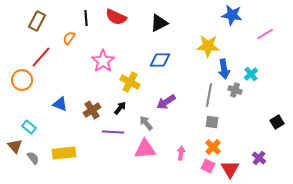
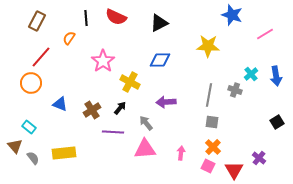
blue star: rotated 10 degrees clockwise
blue arrow: moved 52 px right, 7 px down
orange circle: moved 9 px right, 3 px down
purple arrow: rotated 30 degrees clockwise
red triangle: moved 4 px right, 1 px down
